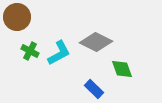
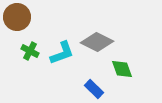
gray diamond: moved 1 px right
cyan L-shape: moved 3 px right; rotated 8 degrees clockwise
